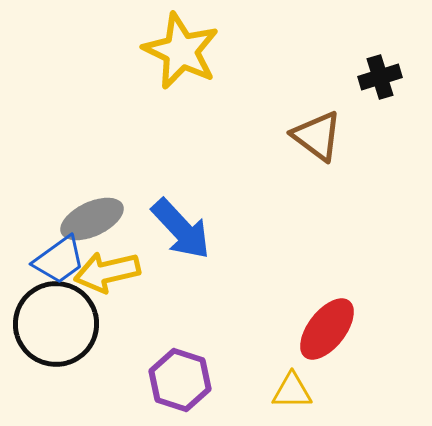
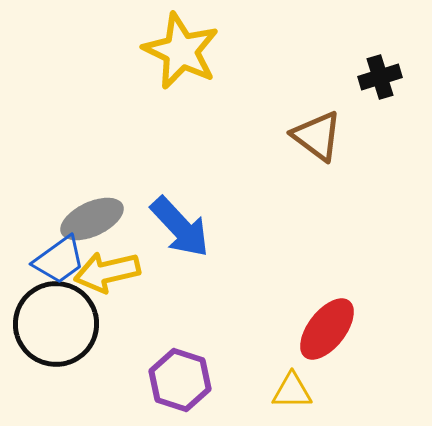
blue arrow: moved 1 px left, 2 px up
